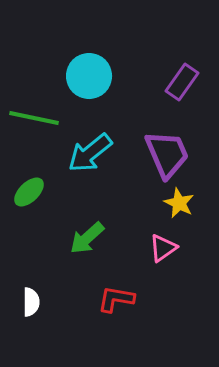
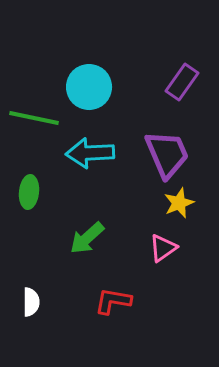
cyan circle: moved 11 px down
cyan arrow: rotated 36 degrees clockwise
green ellipse: rotated 40 degrees counterclockwise
yellow star: rotated 24 degrees clockwise
red L-shape: moved 3 px left, 2 px down
